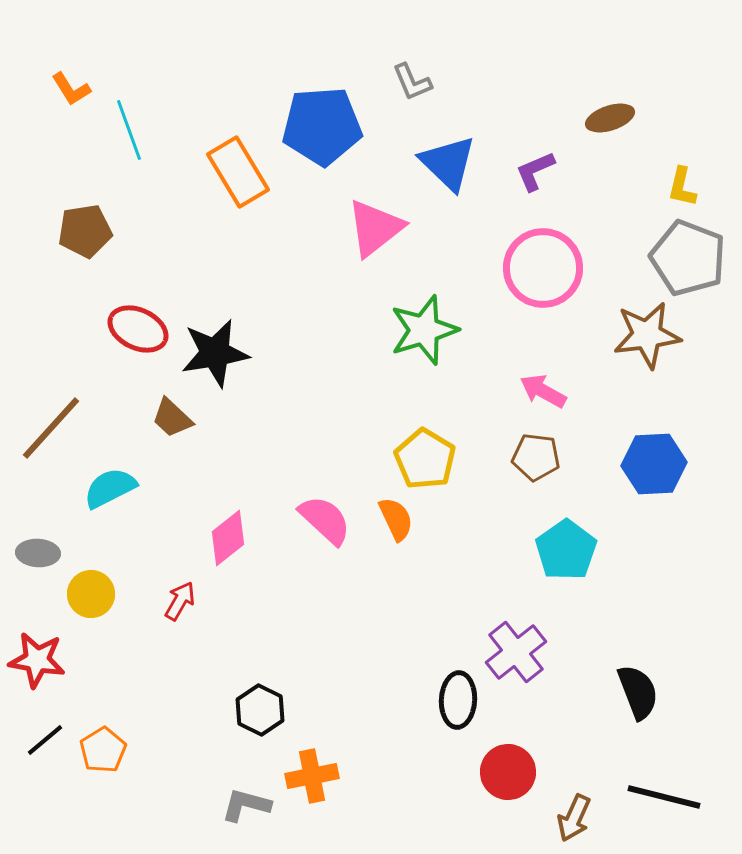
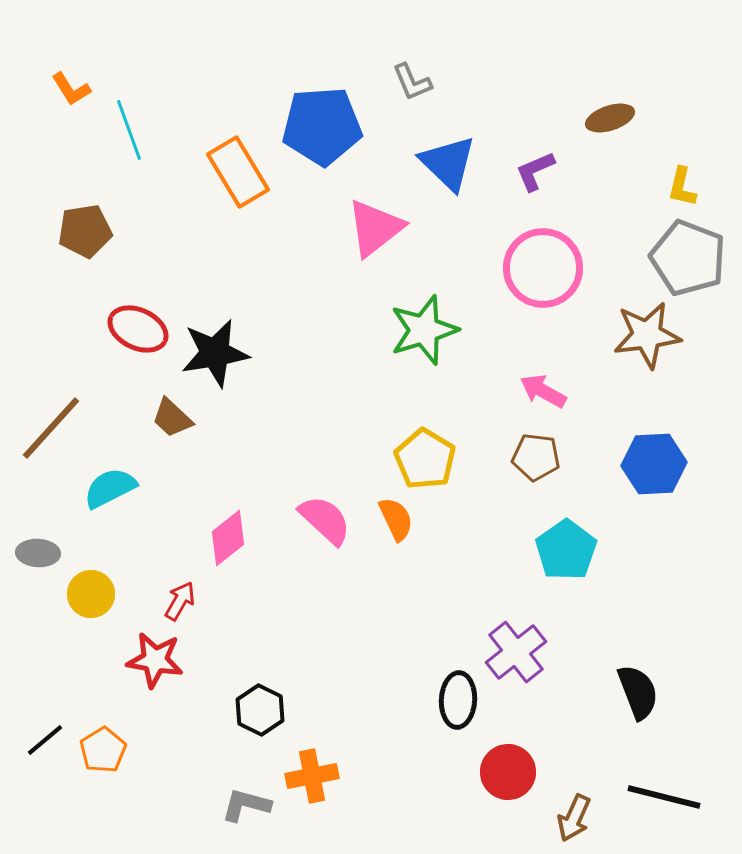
red star at (37, 660): moved 118 px right
